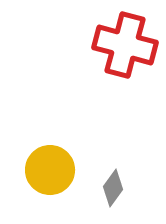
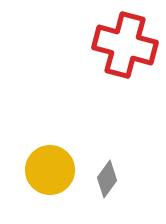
gray diamond: moved 6 px left, 9 px up
